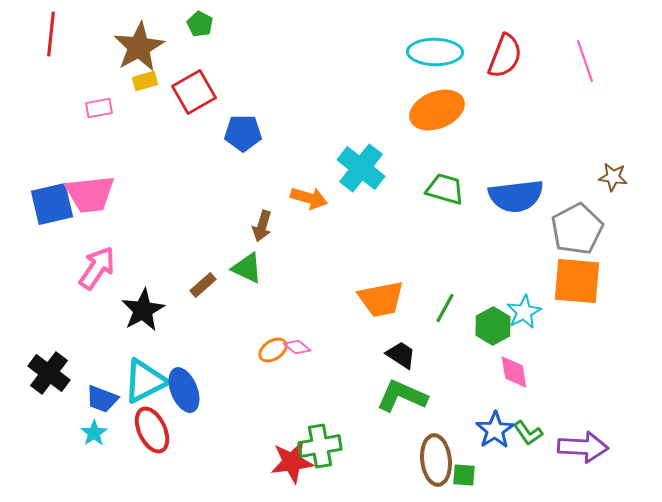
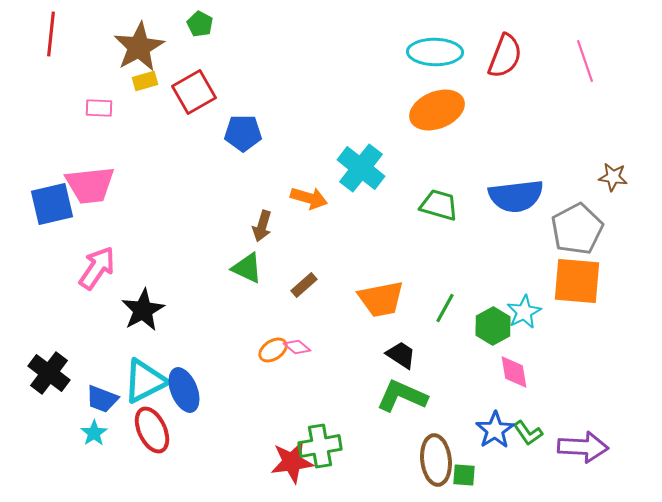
pink rectangle at (99, 108): rotated 12 degrees clockwise
green trapezoid at (445, 189): moved 6 px left, 16 px down
pink trapezoid at (90, 194): moved 9 px up
brown rectangle at (203, 285): moved 101 px right
